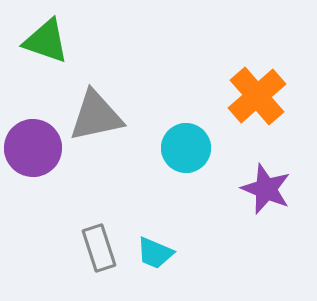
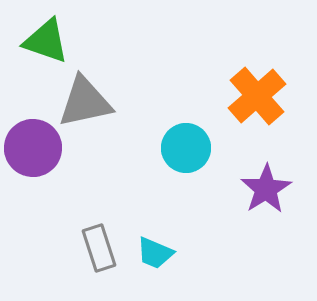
gray triangle: moved 11 px left, 14 px up
purple star: rotated 18 degrees clockwise
